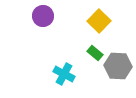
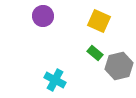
yellow square: rotated 20 degrees counterclockwise
gray hexagon: moved 1 px right; rotated 16 degrees counterclockwise
cyan cross: moved 9 px left, 6 px down
